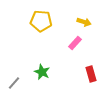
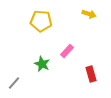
yellow arrow: moved 5 px right, 8 px up
pink rectangle: moved 8 px left, 8 px down
green star: moved 8 px up
